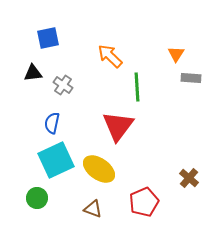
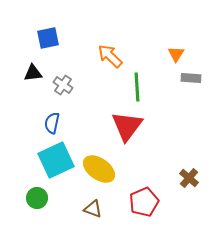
red triangle: moved 9 px right
